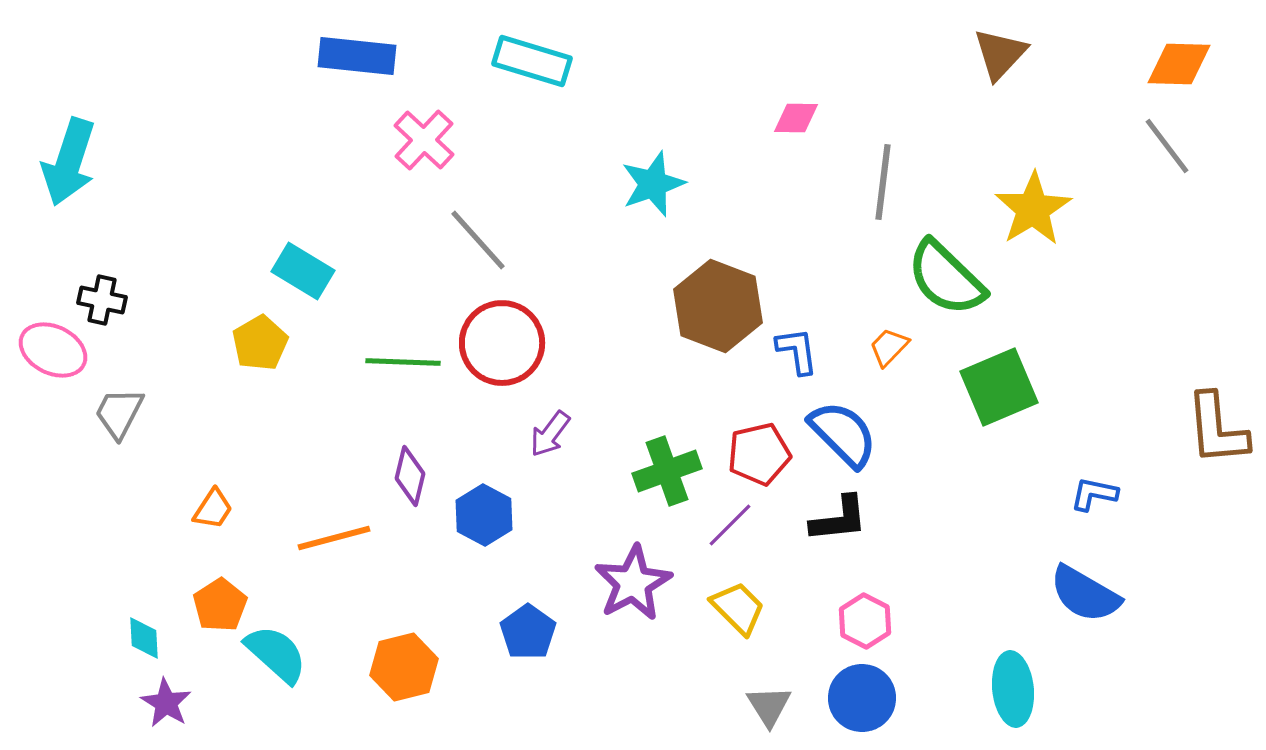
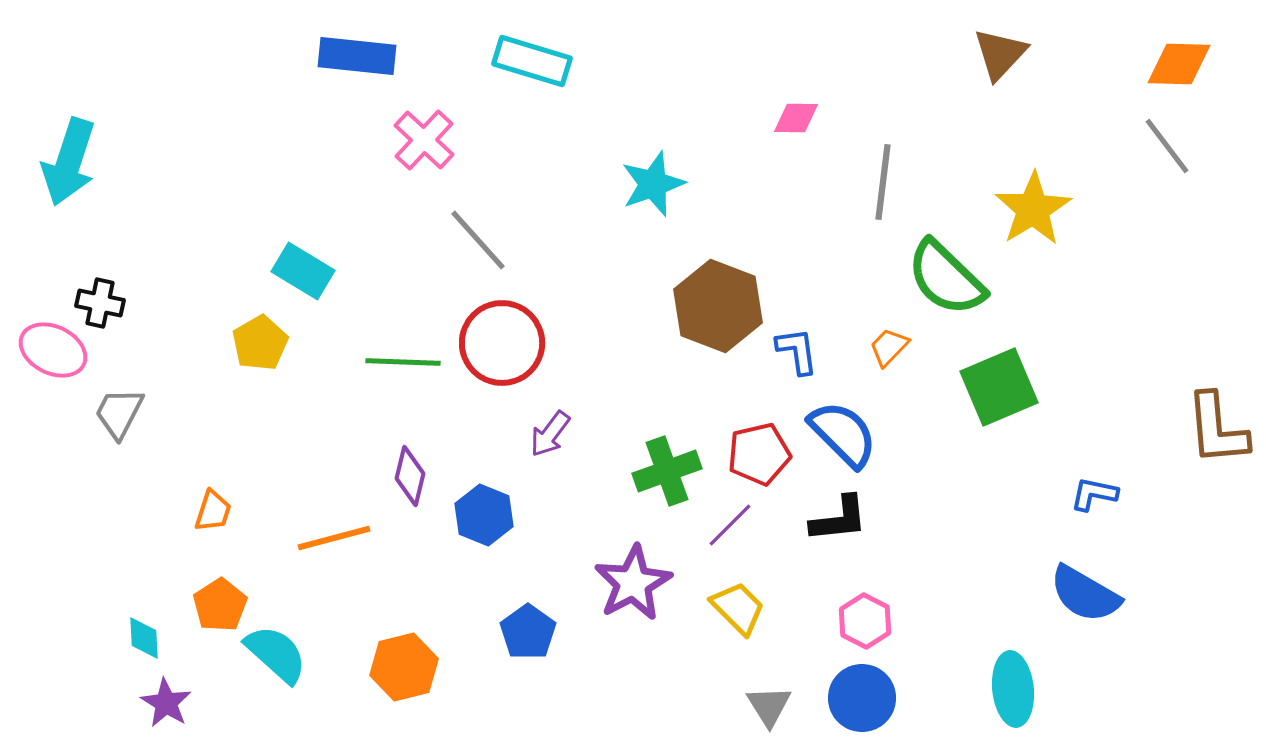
black cross at (102, 300): moved 2 px left, 3 px down
orange trapezoid at (213, 509): moved 2 px down; rotated 15 degrees counterclockwise
blue hexagon at (484, 515): rotated 6 degrees counterclockwise
